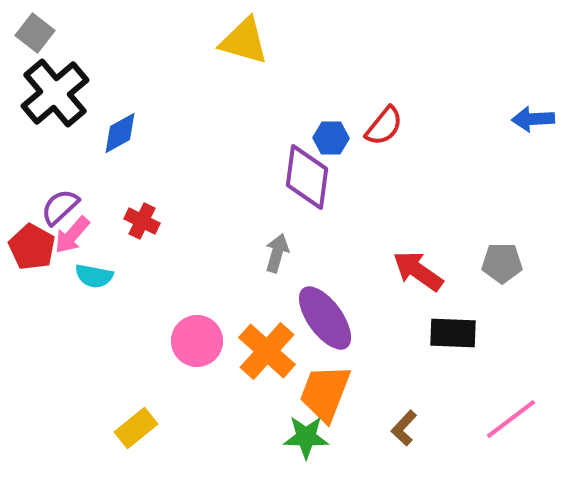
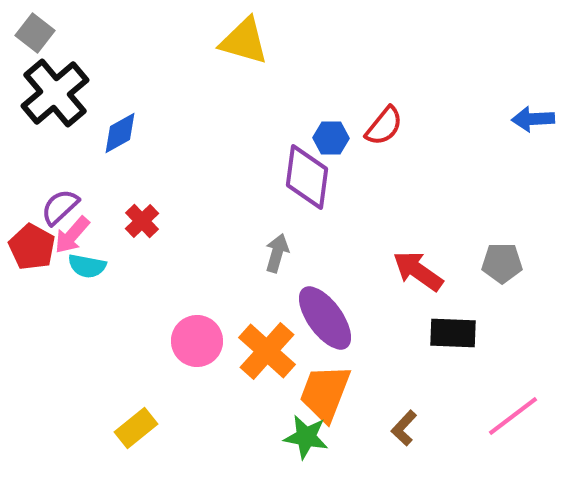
red cross: rotated 20 degrees clockwise
cyan semicircle: moved 7 px left, 10 px up
pink line: moved 2 px right, 3 px up
green star: rotated 9 degrees clockwise
